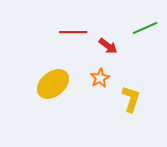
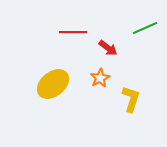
red arrow: moved 2 px down
